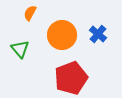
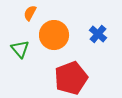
orange circle: moved 8 px left
